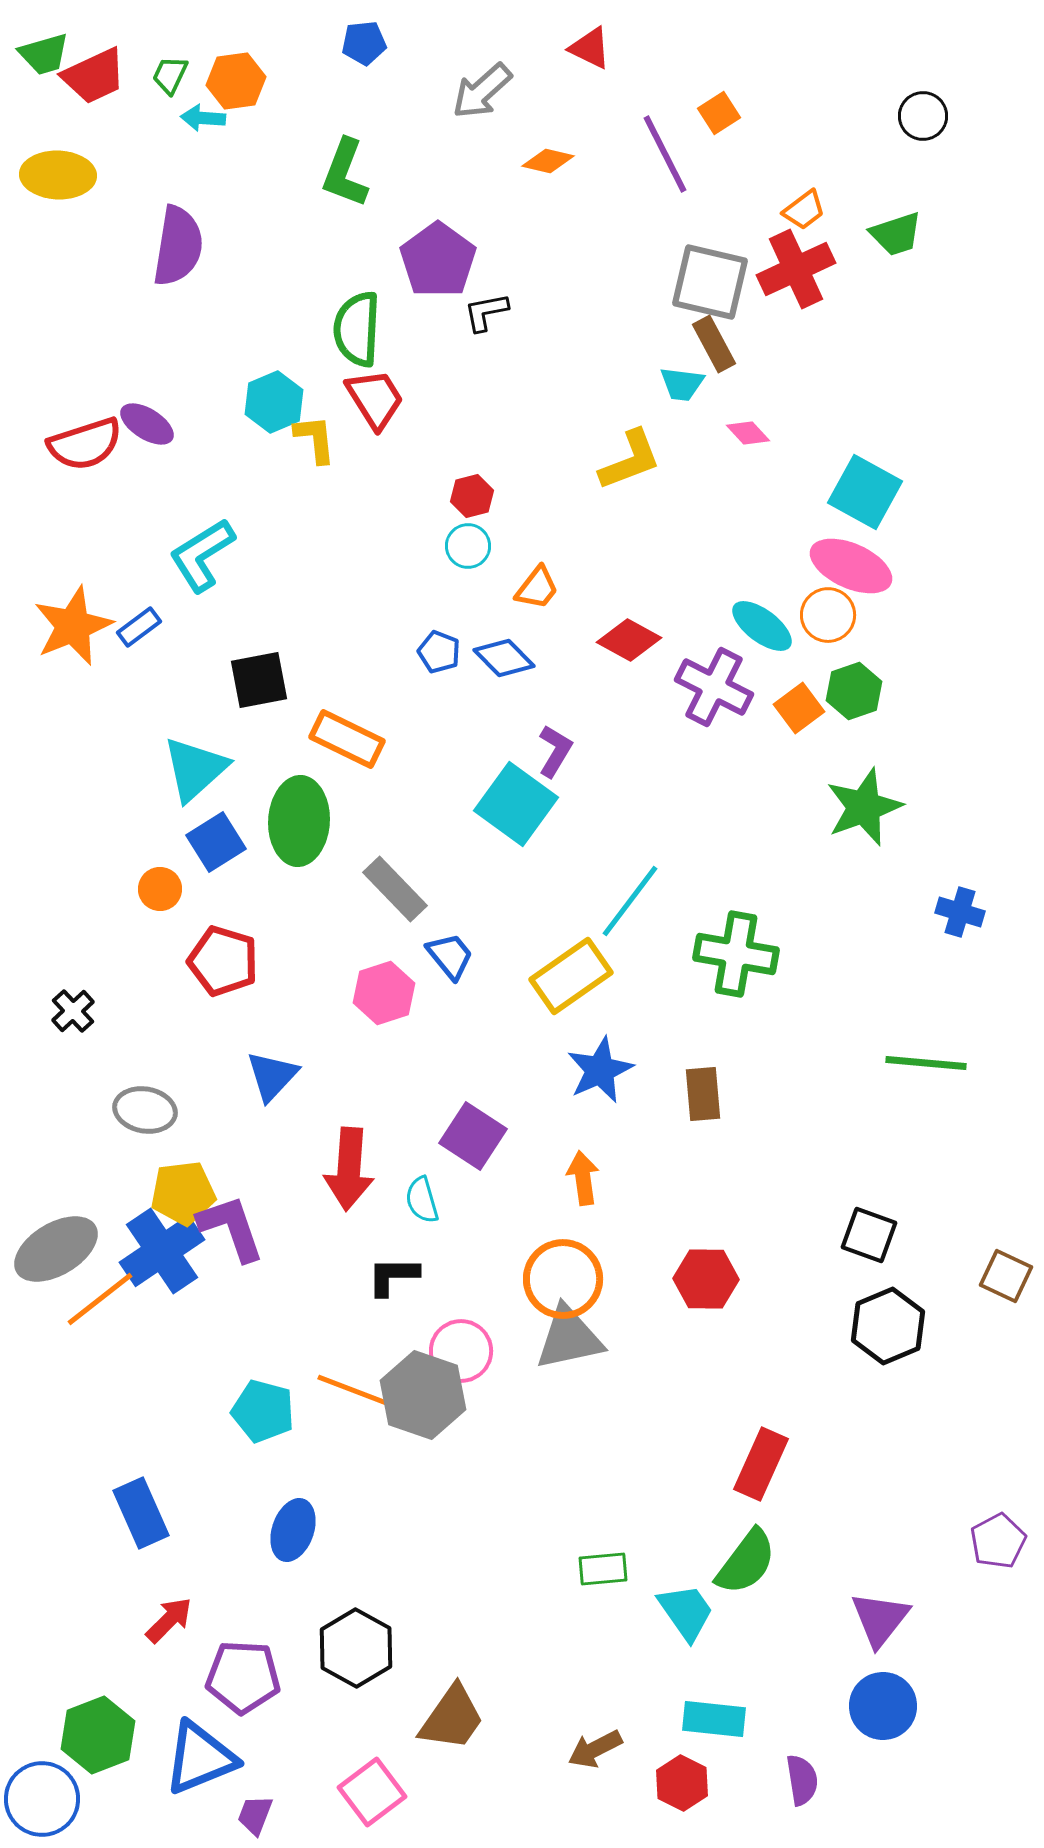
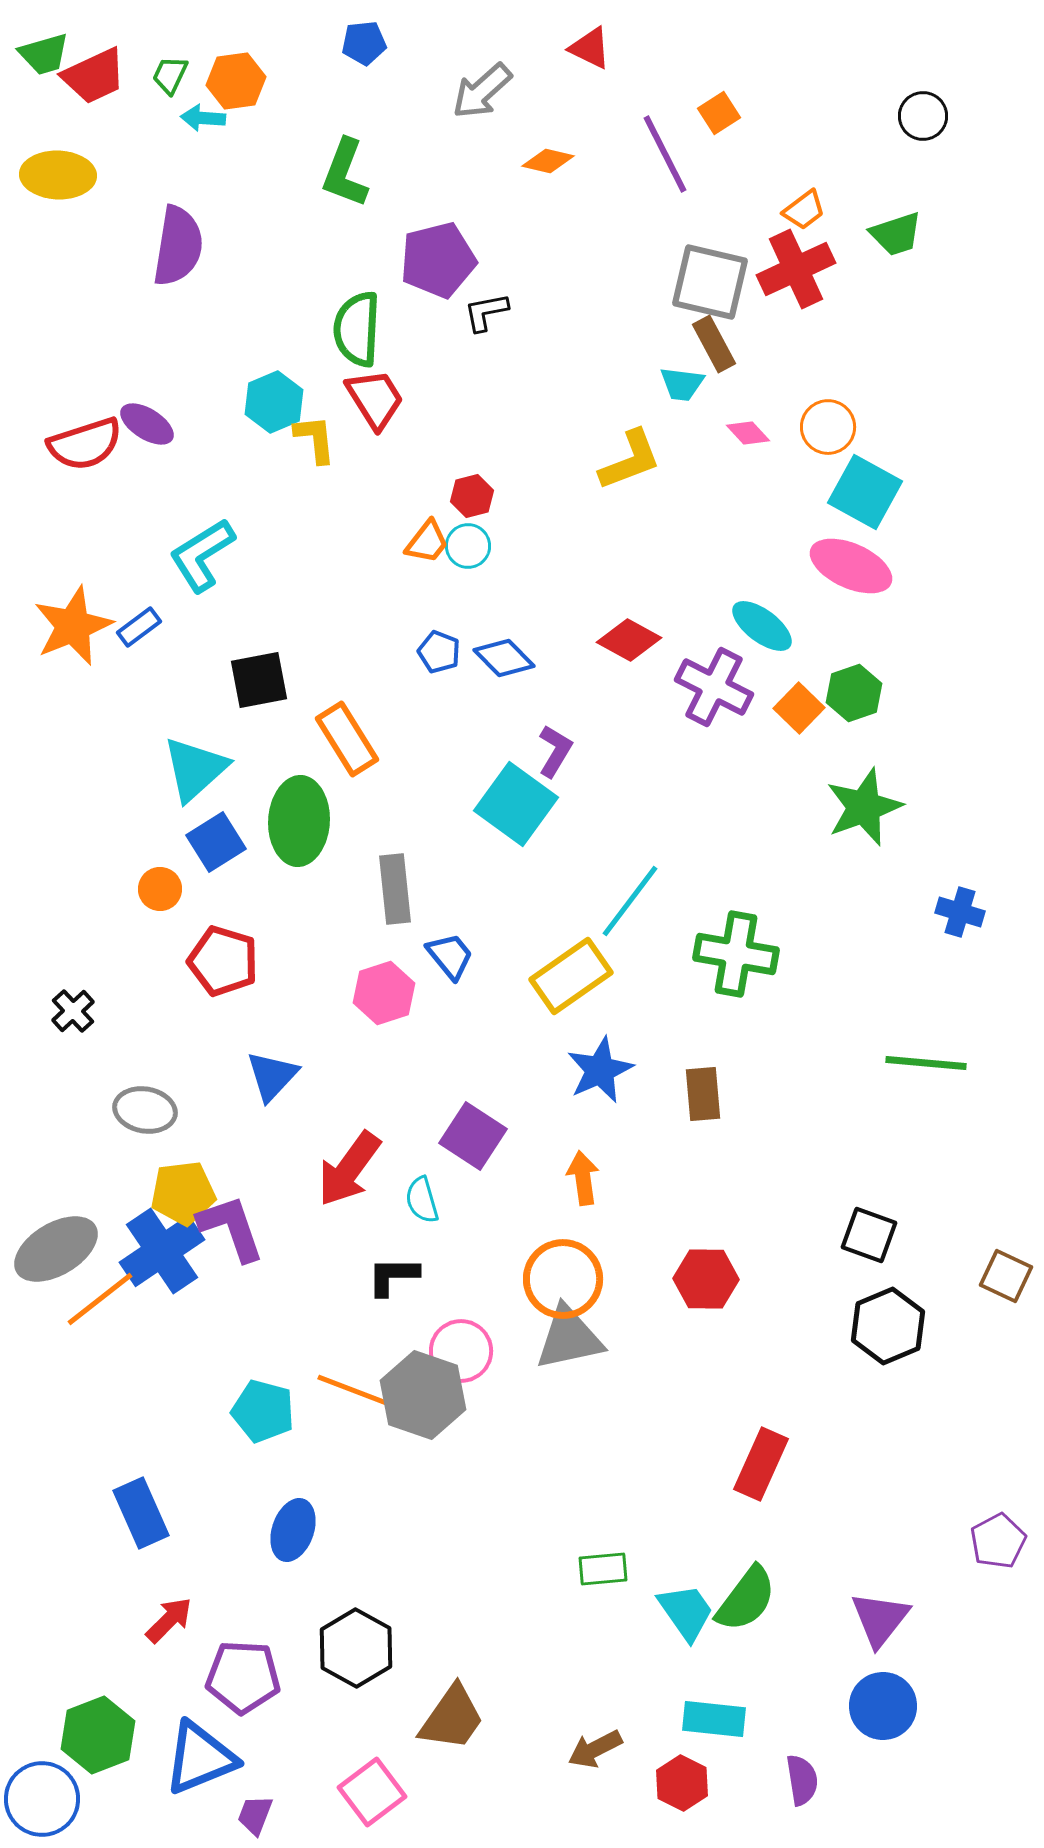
purple pentagon at (438, 260): rotated 22 degrees clockwise
orange trapezoid at (537, 588): moved 110 px left, 46 px up
orange circle at (828, 615): moved 188 px up
green hexagon at (854, 691): moved 2 px down
orange square at (799, 708): rotated 9 degrees counterclockwise
orange rectangle at (347, 739): rotated 32 degrees clockwise
gray rectangle at (395, 889): rotated 38 degrees clockwise
red arrow at (349, 1169): rotated 32 degrees clockwise
green semicircle at (746, 1562): moved 37 px down
